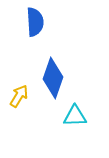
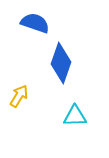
blue semicircle: moved 1 px down; rotated 68 degrees counterclockwise
blue diamond: moved 8 px right, 15 px up
